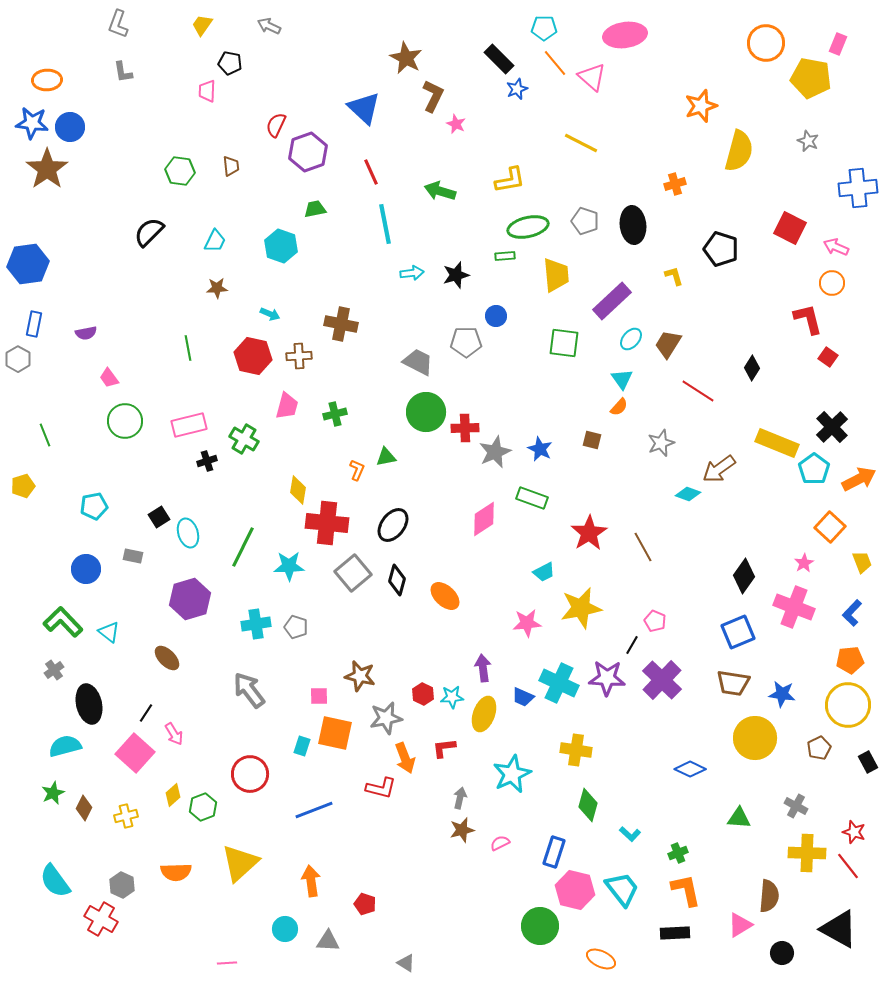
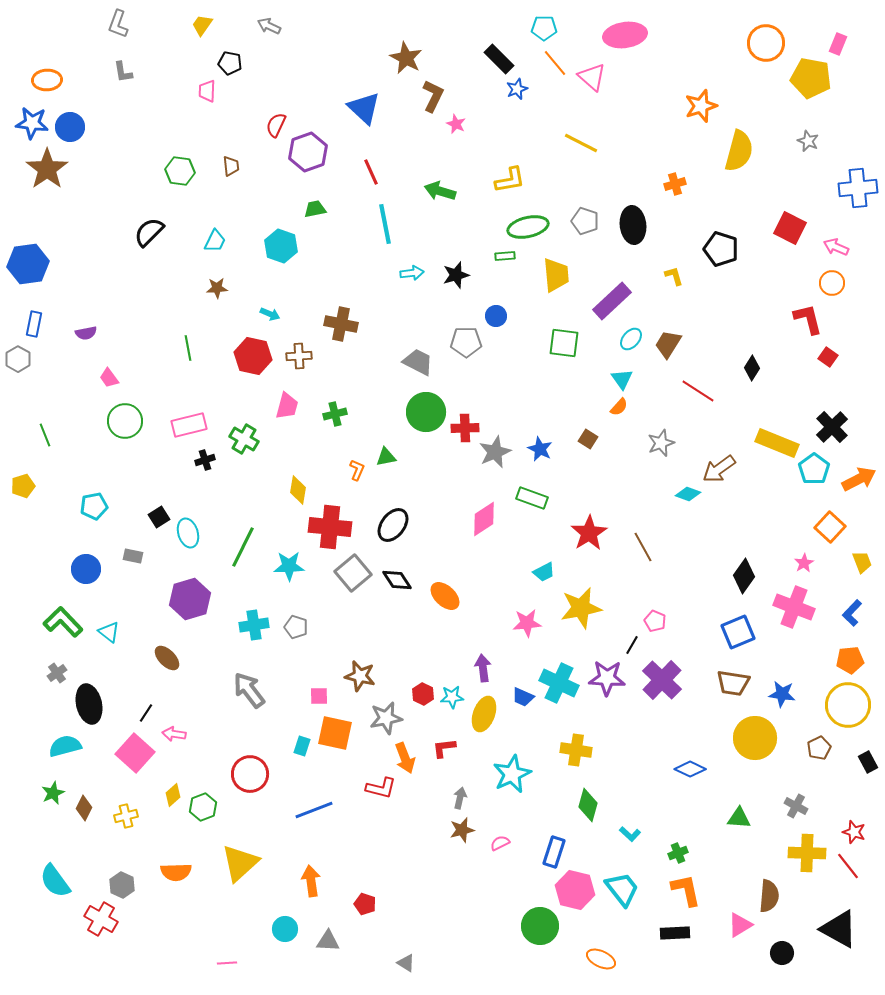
brown square at (592, 440): moved 4 px left, 1 px up; rotated 18 degrees clockwise
black cross at (207, 461): moved 2 px left, 1 px up
red cross at (327, 523): moved 3 px right, 4 px down
black diamond at (397, 580): rotated 48 degrees counterclockwise
cyan cross at (256, 624): moved 2 px left, 1 px down
gray cross at (54, 670): moved 3 px right, 3 px down
pink arrow at (174, 734): rotated 130 degrees clockwise
